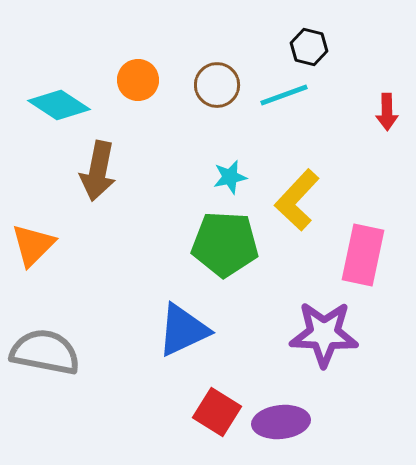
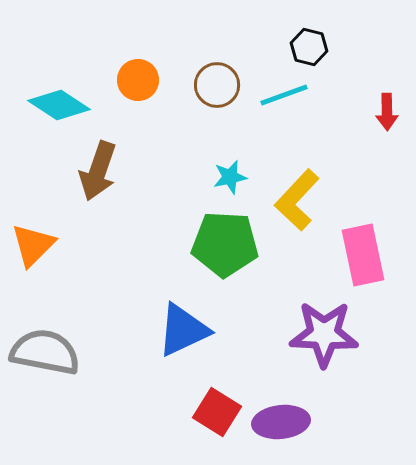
brown arrow: rotated 8 degrees clockwise
pink rectangle: rotated 24 degrees counterclockwise
